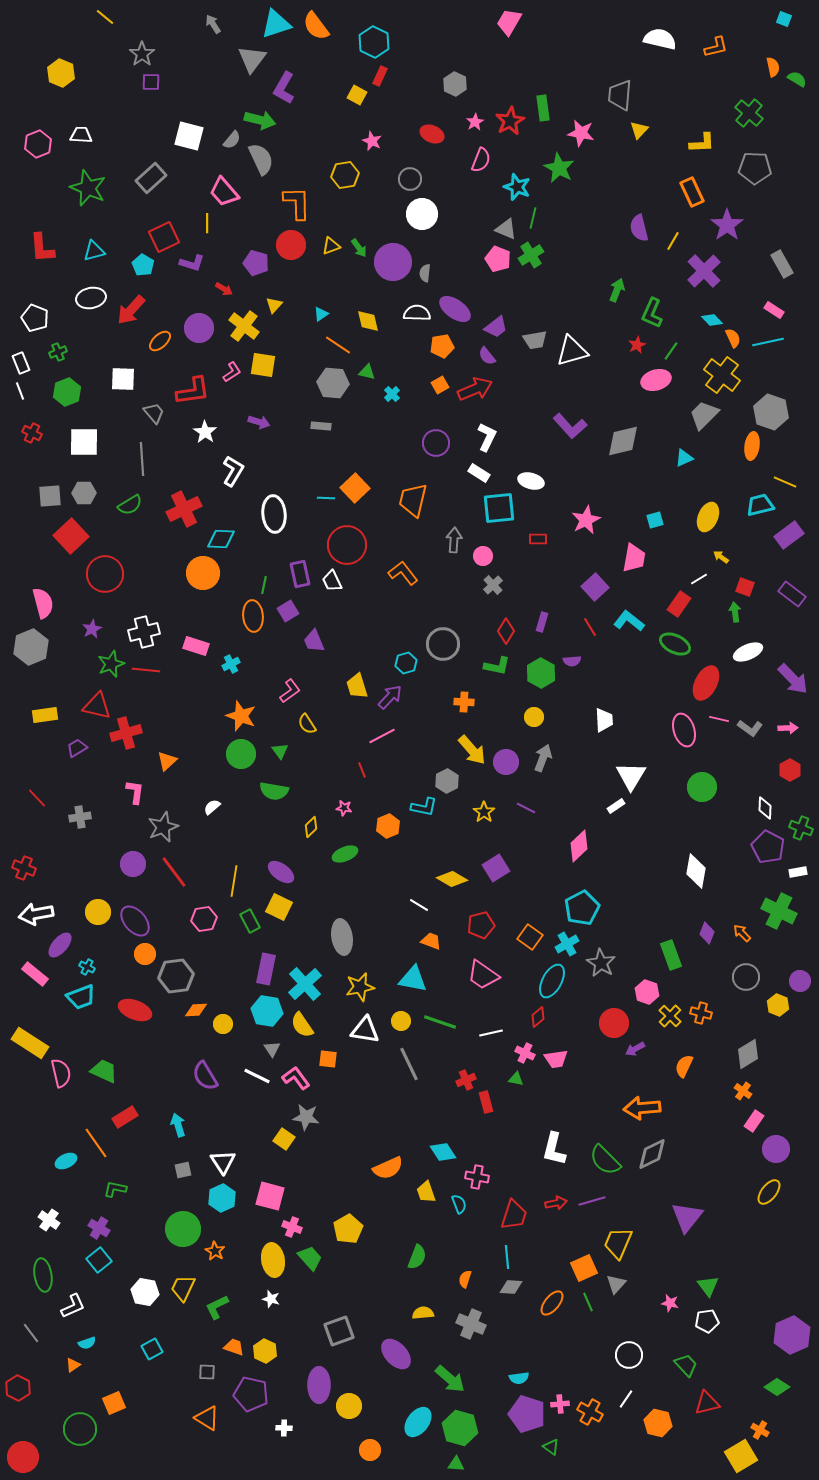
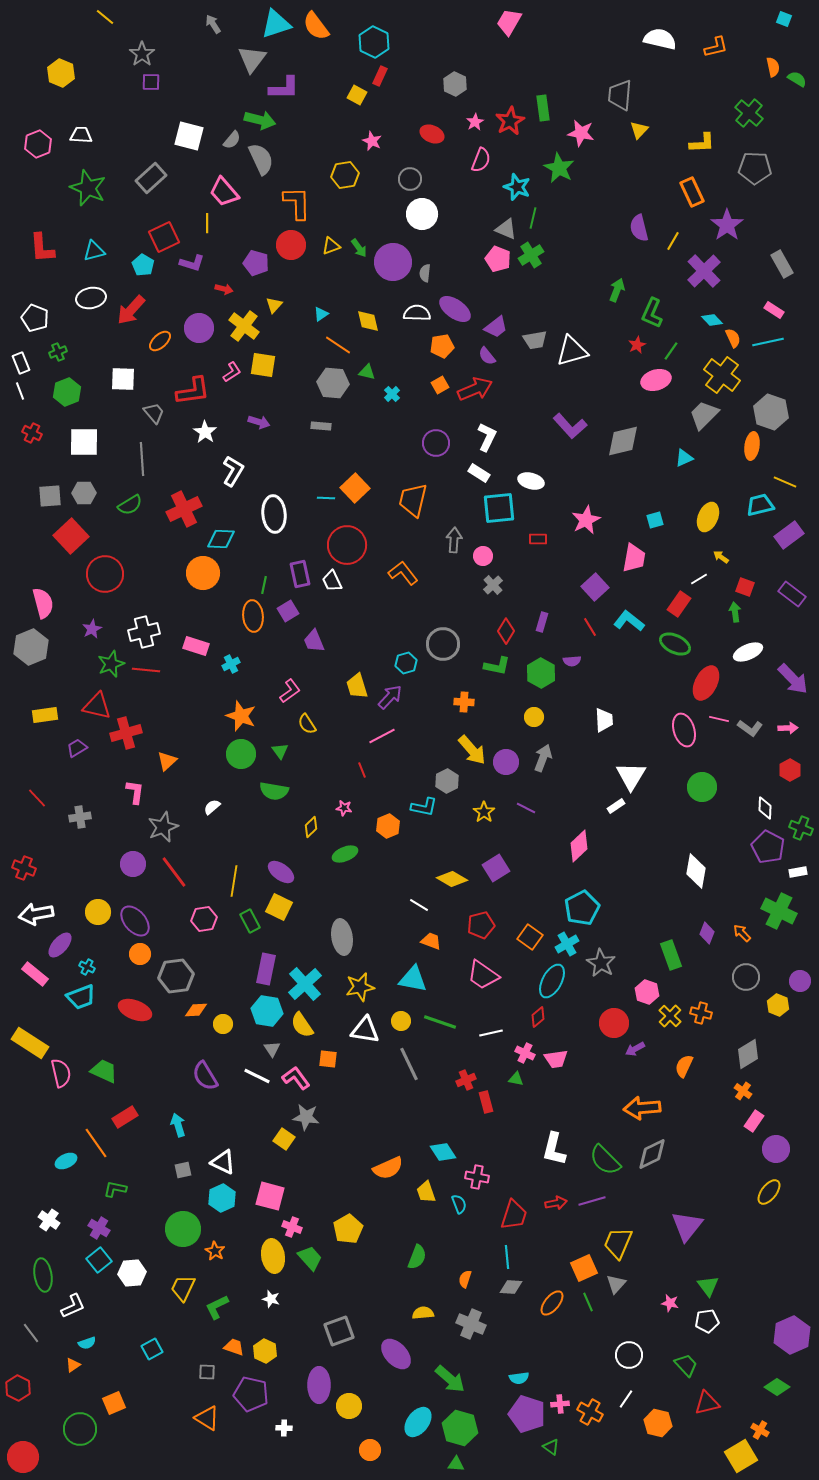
purple L-shape at (284, 88): rotated 120 degrees counterclockwise
red arrow at (224, 289): rotated 18 degrees counterclockwise
orange circle at (145, 954): moved 5 px left
white triangle at (223, 1162): rotated 32 degrees counterclockwise
purple triangle at (687, 1217): moved 9 px down
yellow ellipse at (273, 1260): moved 4 px up
white hexagon at (145, 1292): moved 13 px left, 19 px up; rotated 16 degrees counterclockwise
